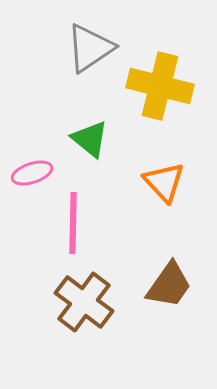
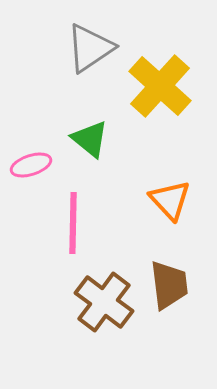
yellow cross: rotated 28 degrees clockwise
pink ellipse: moved 1 px left, 8 px up
orange triangle: moved 6 px right, 18 px down
brown trapezoid: rotated 42 degrees counterclockwise
brown cross: moved 20 px right
